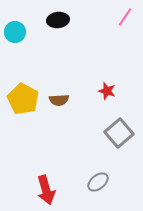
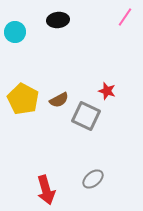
brown semicircle: rotated 24 degrees counterclockwise
gray square: moved 33 px left, 17 px up; rotated 24 degrees counterclockwise
gray ellipse: moved 5 px left, 3 px up
